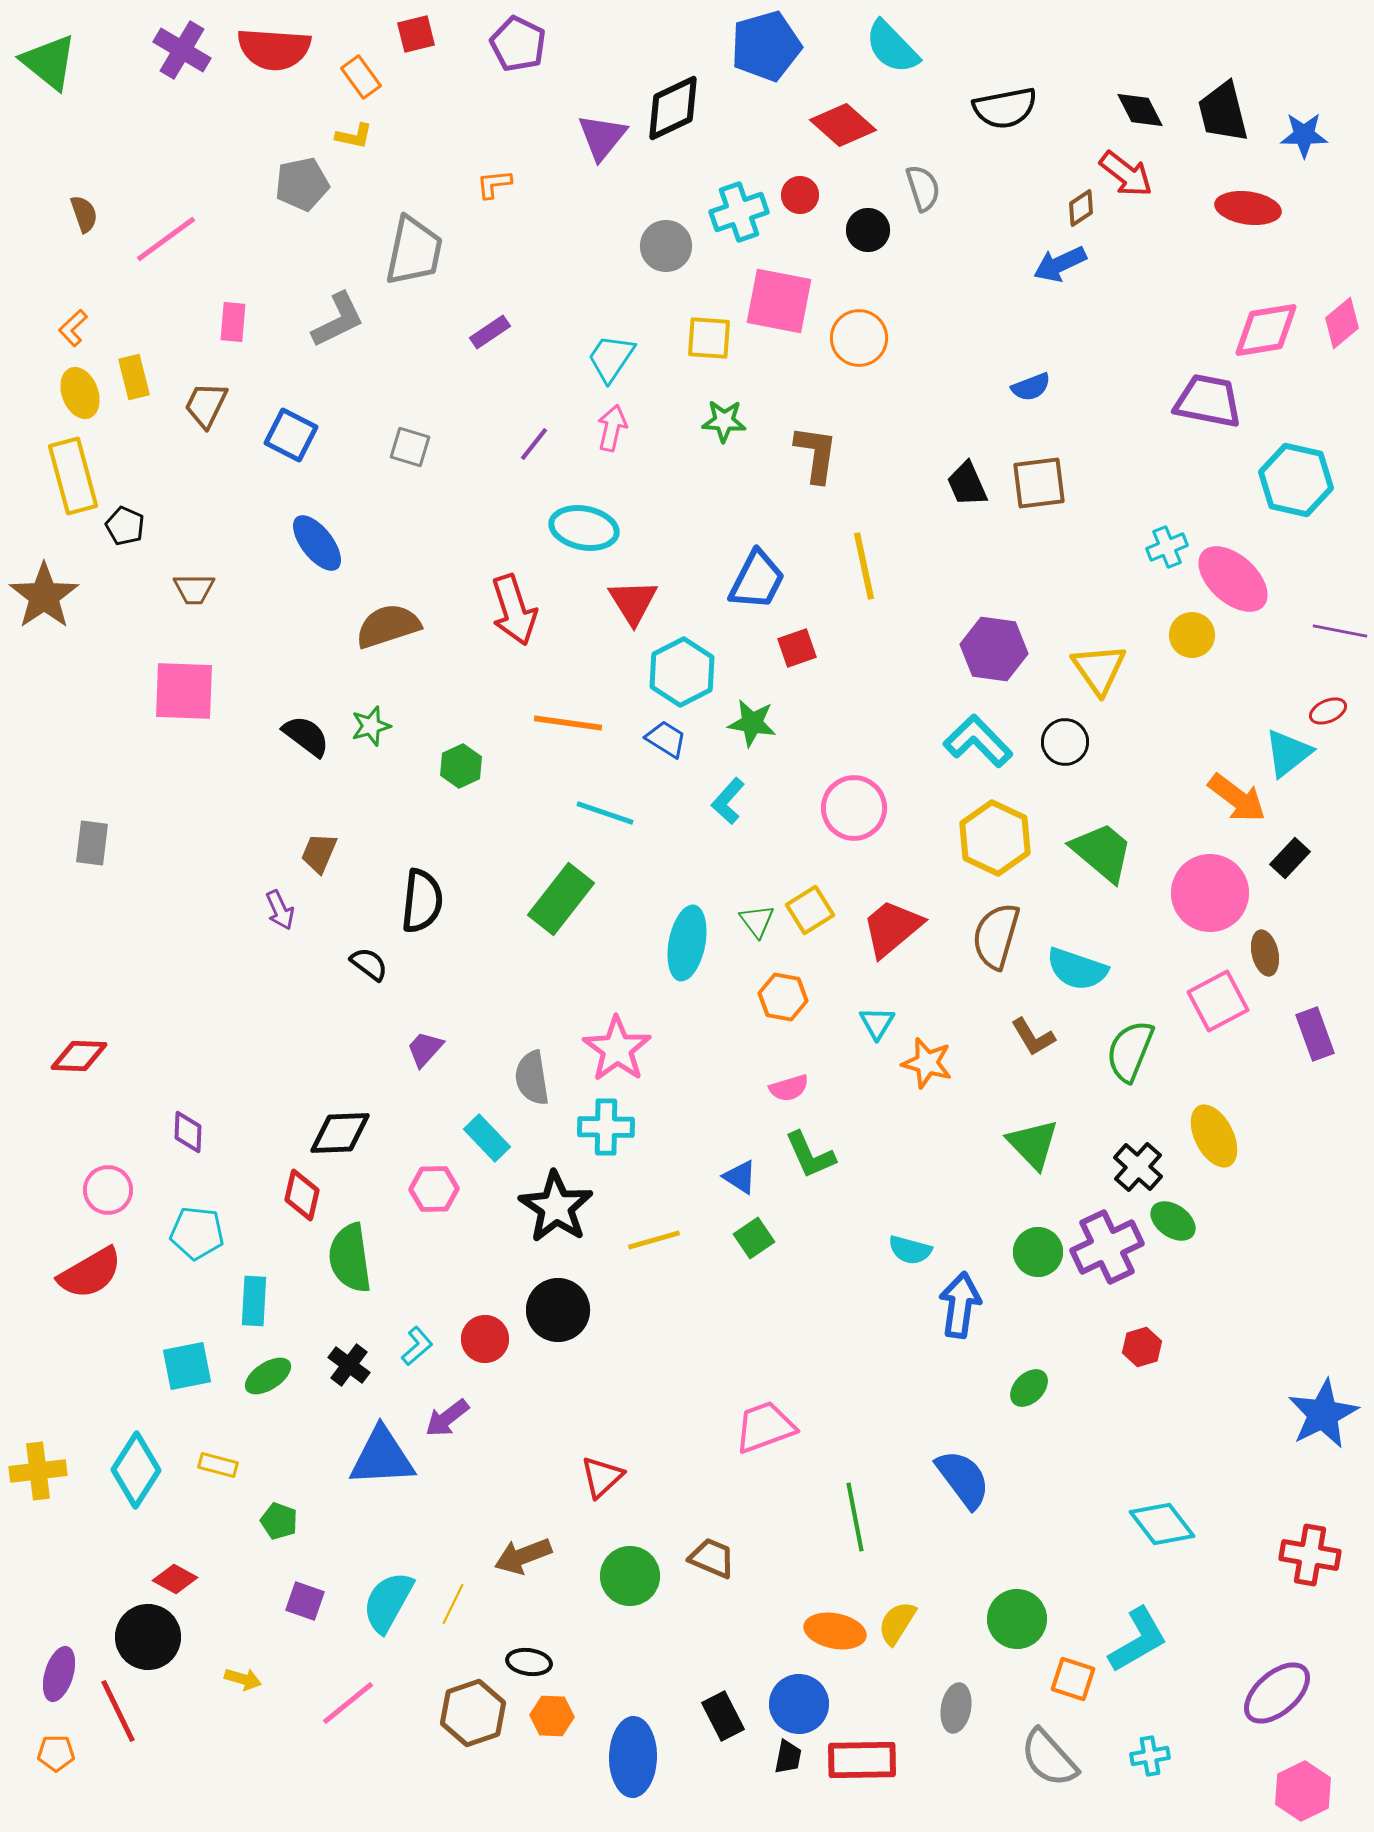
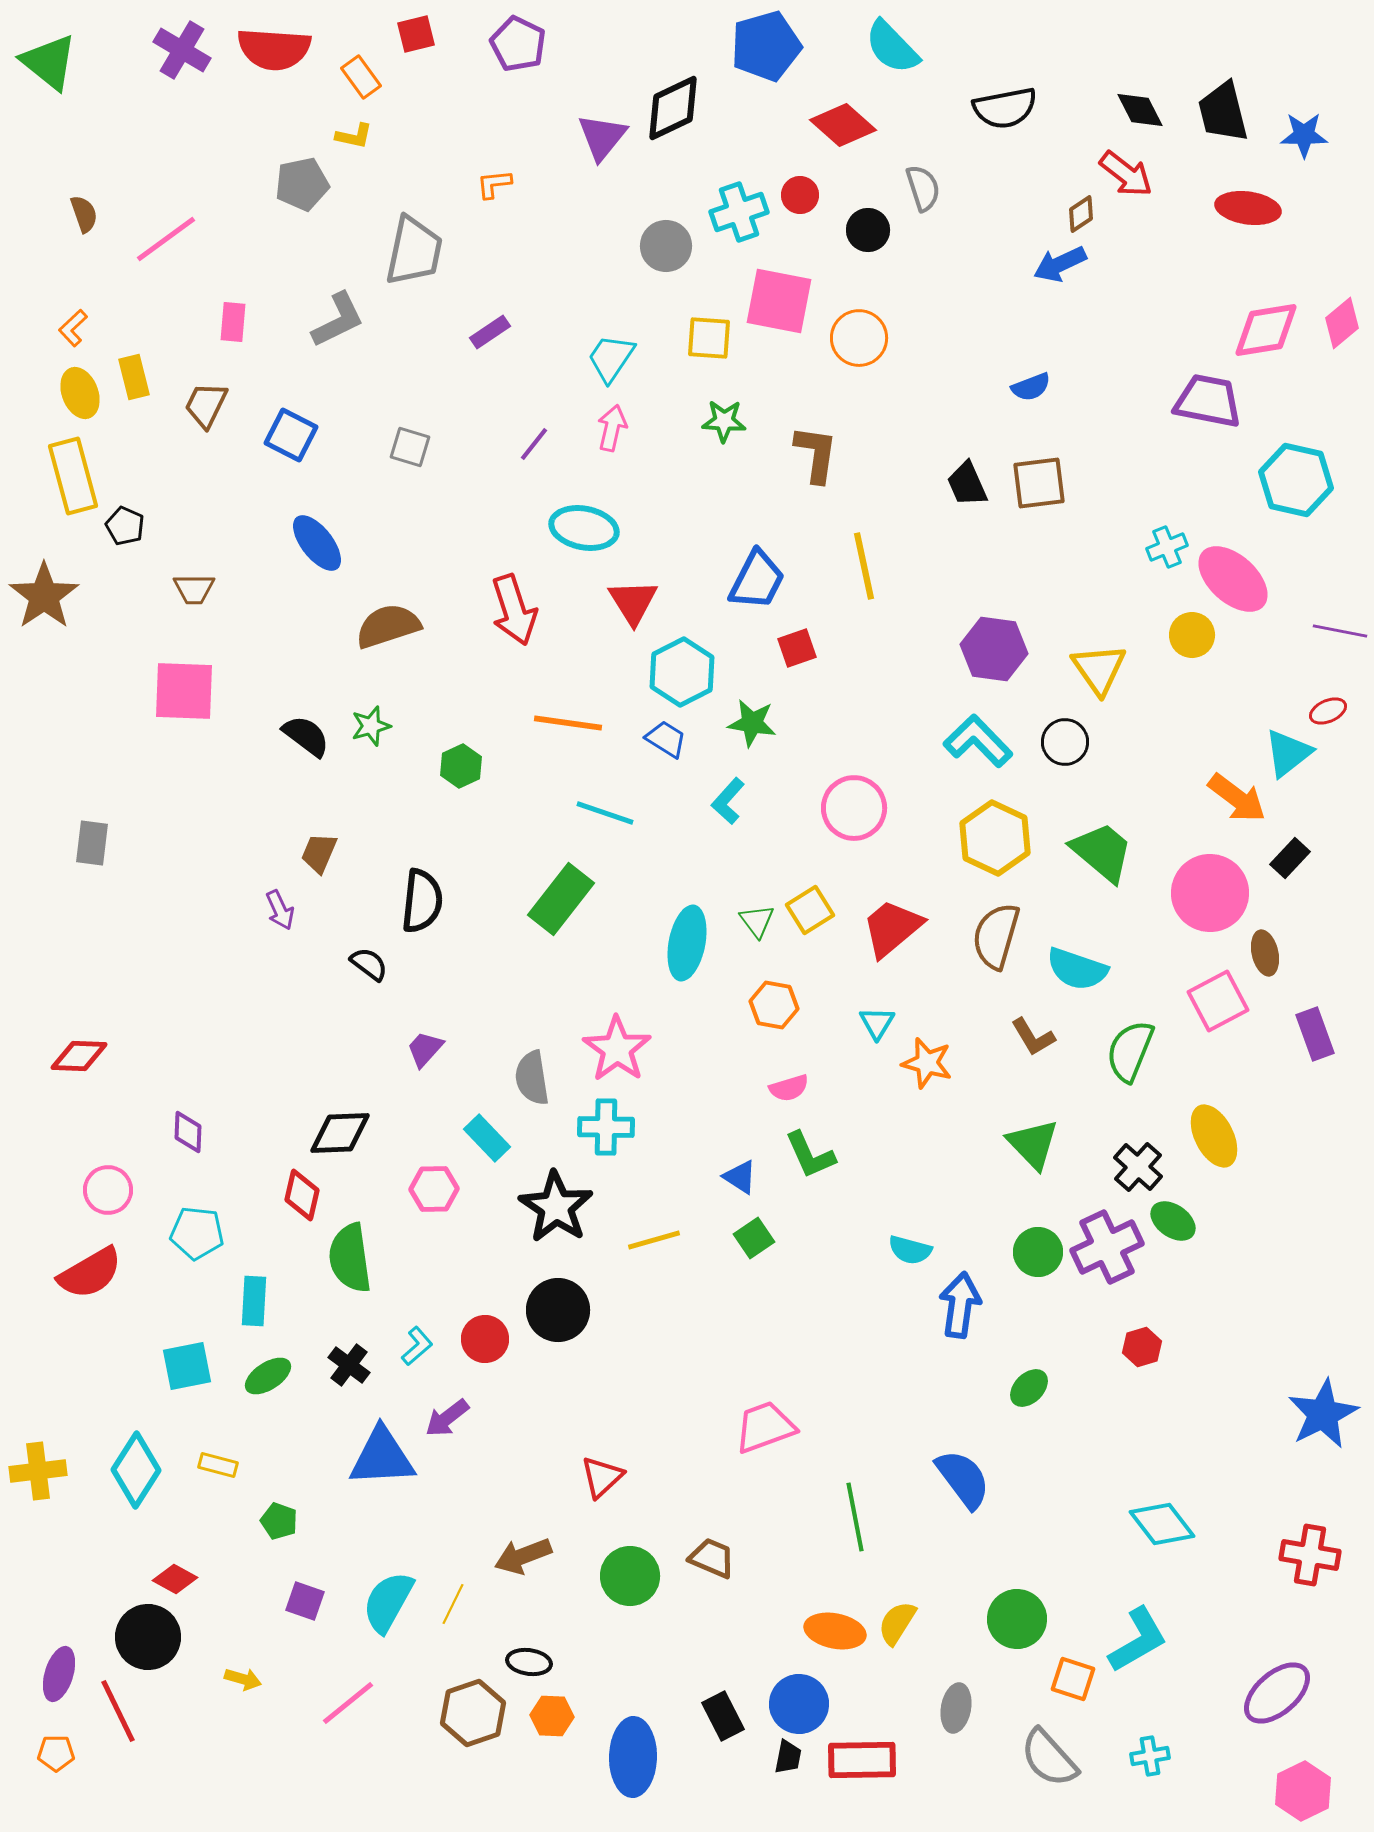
brown diamond at (1081, 208): moved 6 px down
orange hexagon at (783, 997): moved 9 px left, 8 px down
